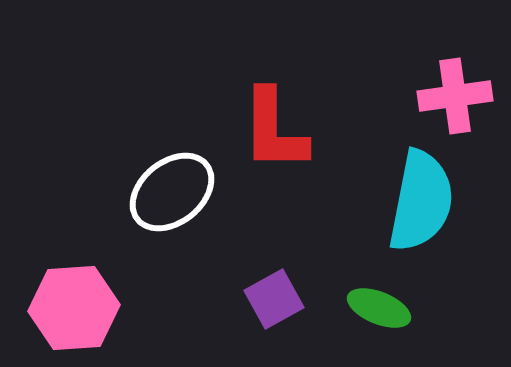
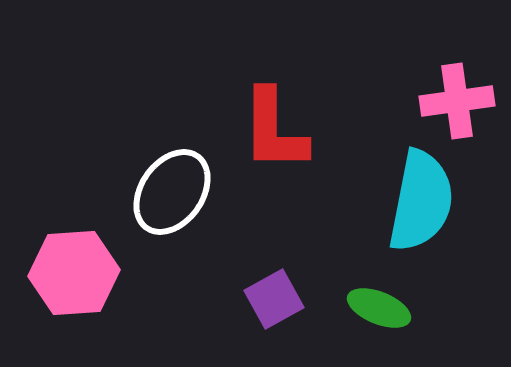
pink cross: moved 2 px right, 5 px down
white ellipse: rotated 16 degrees counterclockwise
pink hexagon: moved 35 px up
